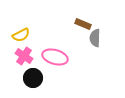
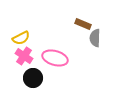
yellow semicircle: moved 3 px down
pink ellipse: moved 1 px down
